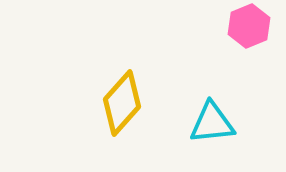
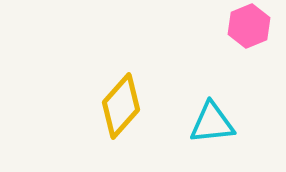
yellow diamond: moved 1 px left, 3 px down
